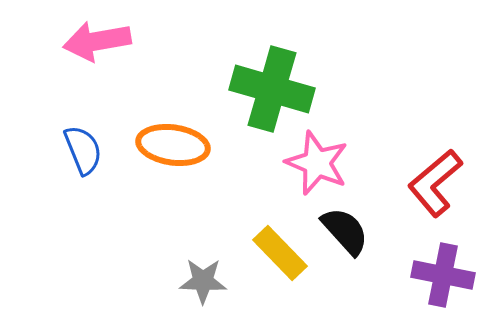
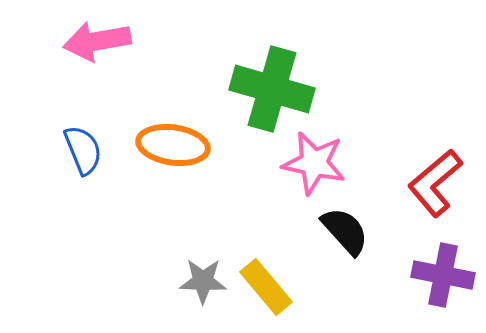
pink star: moved 3 px left; rotated 10 degrees counterclockwise
yellow rectangle: moved 14 px left, 34 px down; rotated 4 degrees clockwise
